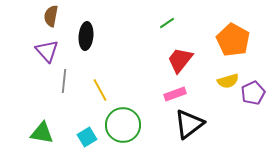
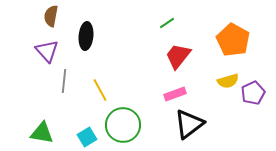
red trapezoid: moved 2 px left, 4 px up
